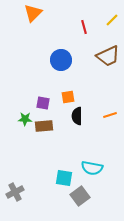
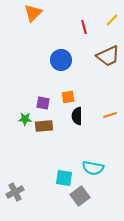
cyan semicircle: moved 1 px right
